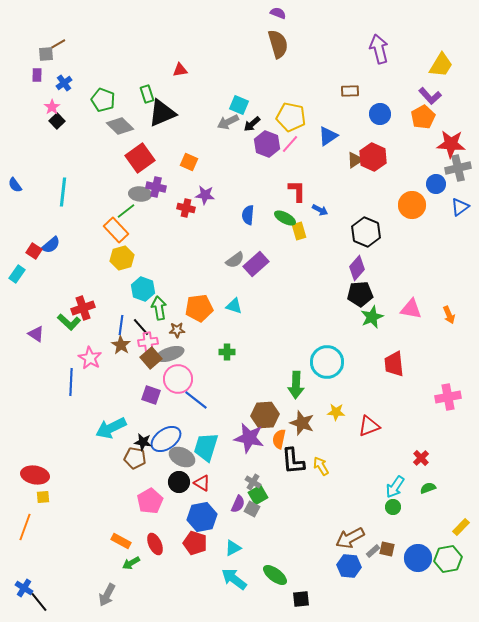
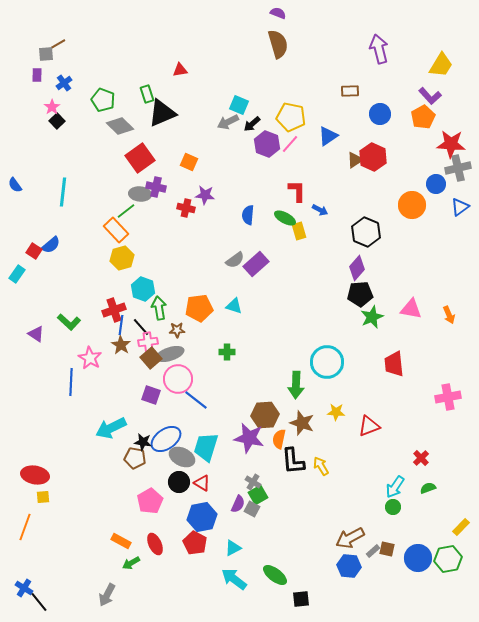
red cross at (83, 308): moved 31 px right, 2 px down
red pentagon at (195, 543): rotated 10 degrees clockwise
